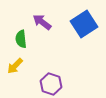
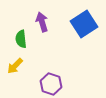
purple arrow: rotated 36 degrees clockwise
